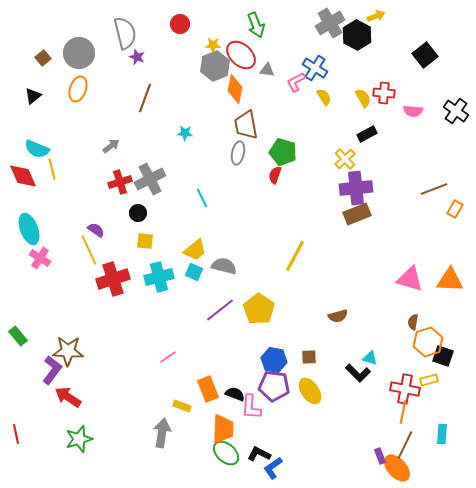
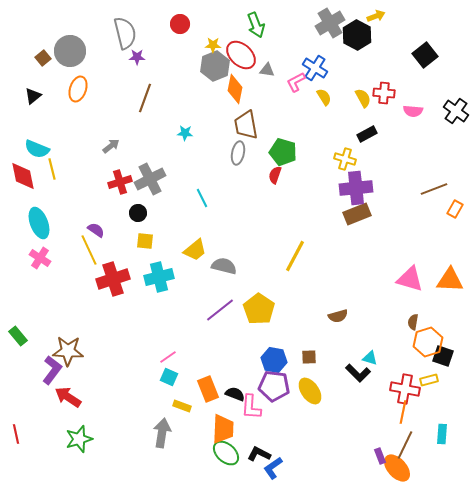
gray circle at (79, 53): moved 9 px left, 2 px up
purple star at (137, 57): rotated 21 degrees counterclockwise
yellow cross at (345, 159): rotated 30 degrees counterclockwise
red diamond at (23, 176): rotated 12 degrees clockwise
cyan ellipse at (29, 229): moved 10 px right, 6 px up
cyan square at (194, 272): moved 25 px left, 105 px down
